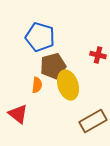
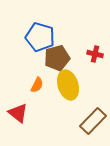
red cross: moved 3 px left, 1 px up
brown pentagon: moved 4 px right, 8 px up
orange semicircle: rotated 21 degrees clockwise
red triangle: moved 1 px up
brown rectangle: rotated 16 degrees counterclockwise
